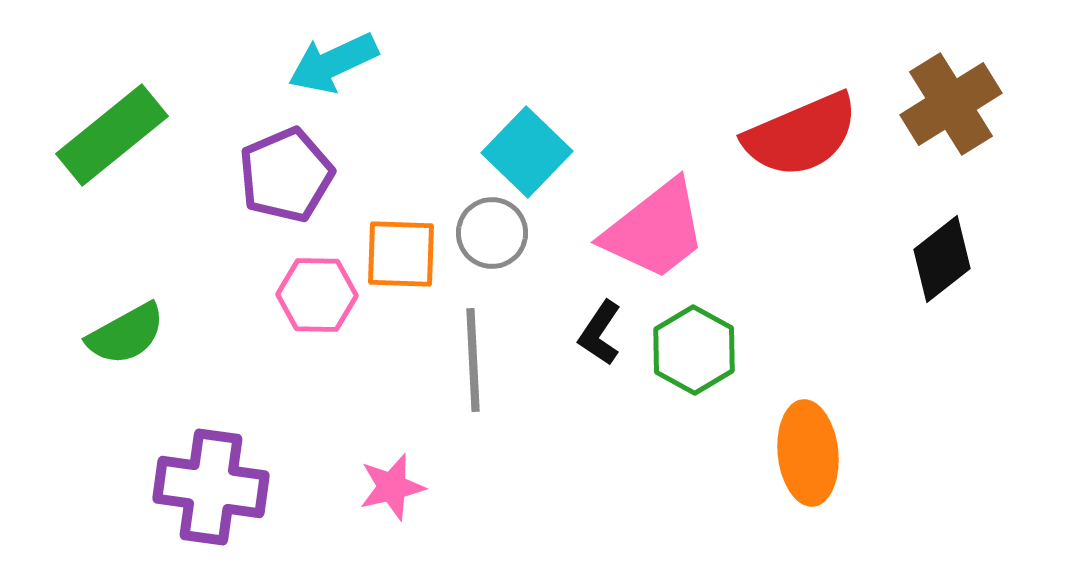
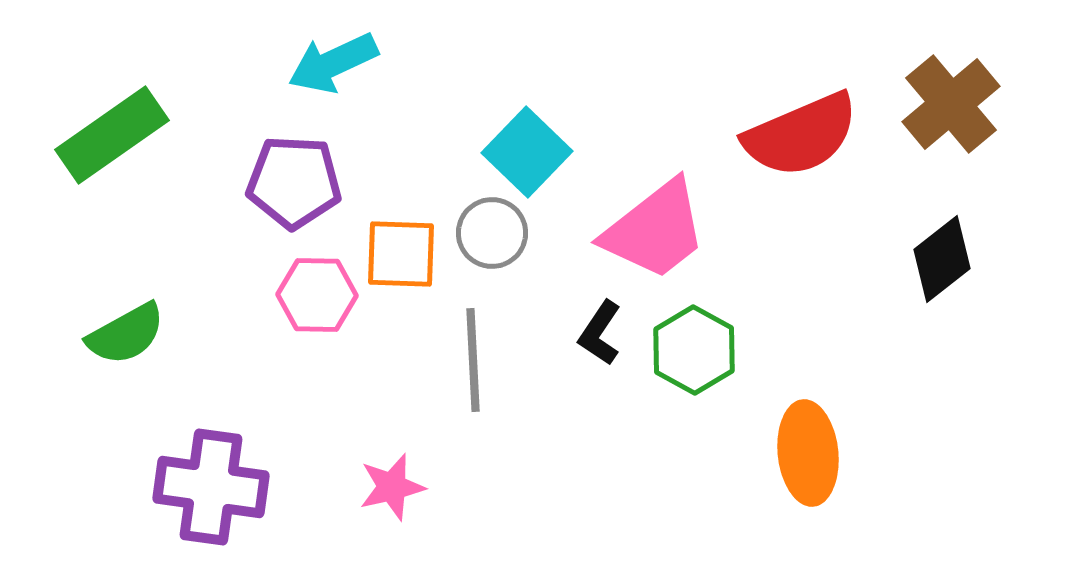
brown cross: rotated 8 degrees counterclockwise
green rectangle: rotated 4 degrees clockwise
purple pentagon: moved 8 px right, 7 px down; rotated 26 degrees clockwise
